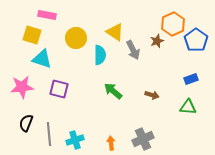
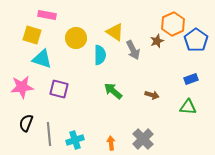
gray cross: rotated 20 degrees counterclockwise
